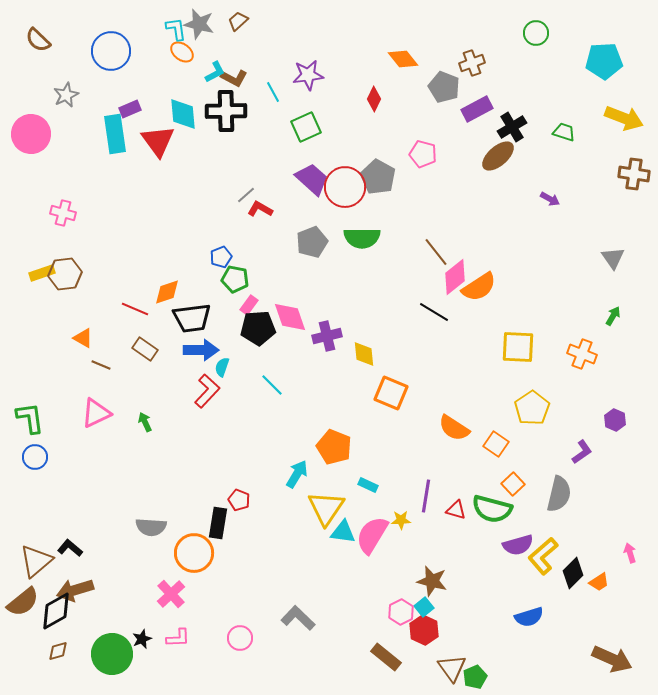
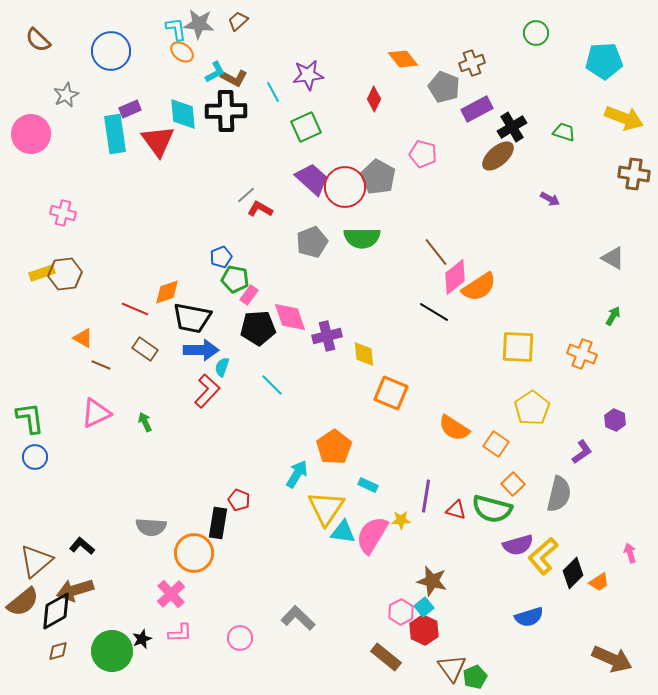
gray star at (199, 24): rotated 8 degrees counterclockwise
gray triangle at (613, 258): rotated 25 degrees counterclockwise
pink rectangle at (249, 305): moved 10 px up
black trapezoid at (192, 318): rotated 18 degrees clockwise
orange pentagon at (334, 447): rotated 16 degrees clockwise
black L-shape at (70, 548): moved 12 px right, 2 px up
pink L-shape at (178, 638): moved 2 px right, 5 px up
green circle at (112, 654): moved 3 px up
